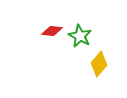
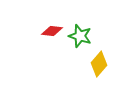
green star: rotated 10 degrees counterclockwise
